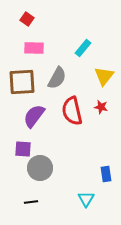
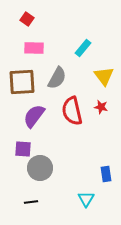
yellow triangle: rotated 15 degrees counterclockwise
